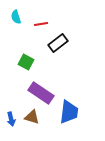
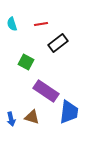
cyan semicircle: moved 4 px left, 7 px down
purple rectangle: moved 5 px right, 2 px up
